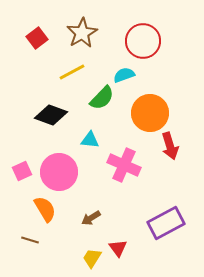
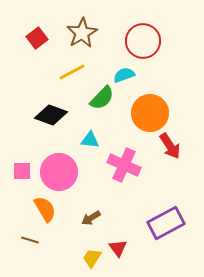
red arrow: rotated 16 degrees counterclockwise
pink square: rotated 24 degrees clockwise
